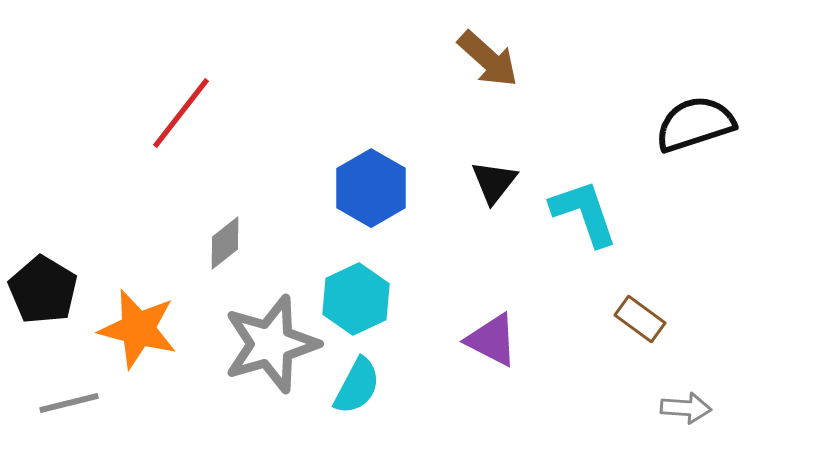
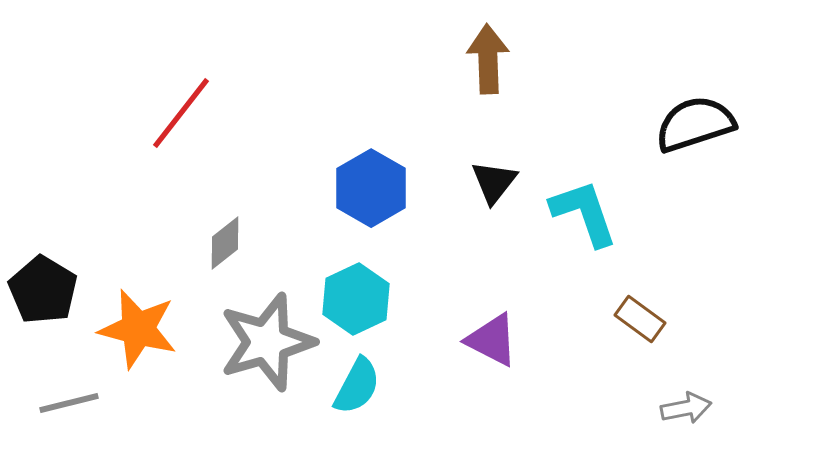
brown arrow: rotated 134 degrees counterclockwise
gray star: moved 4 px left, 2 px up
gray arrow: rotated 15 degrees counterclockwise
